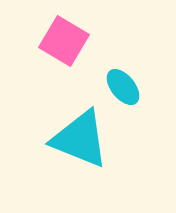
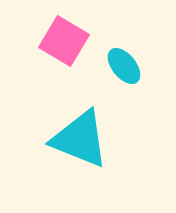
cyan ellipse: moved 1 px right, 21 px up
